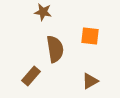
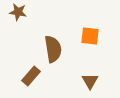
brown star: moved 25 px left
brown semicircle: moved 2 px left
brown triangle: rotated 30 degrees counterclockwise
